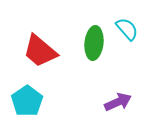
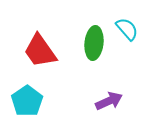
red trapezoid: rotated 15 degrees clockwise
purple arrow: moved 9 px left, 1 px up
